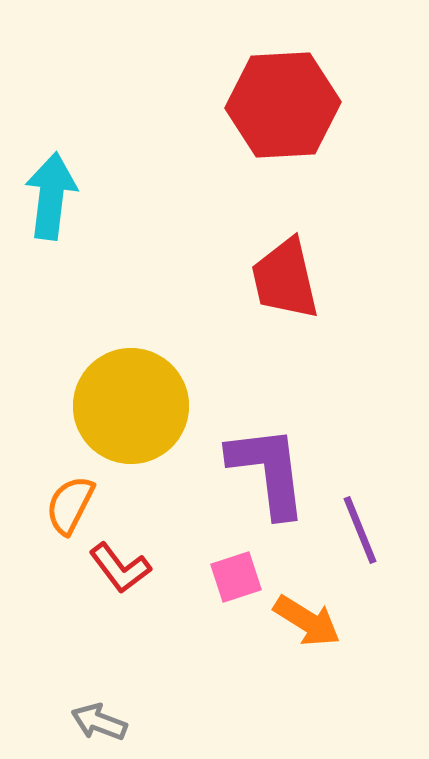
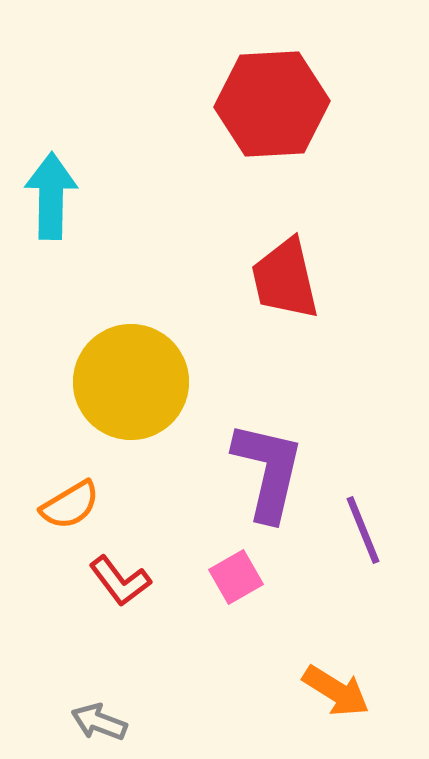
red hexagon: moved 11 px left, 1 px up
cyan arrow: rotated 6 degrees counterclockwise
yellow circle: moved 24 px up
purple L-shape: rotated 20 degrees clockwise
orange semicircle: rotated 148 degrees counterclockwise
purple line: moved 3 px right
red L-shape: moved 13 px down
pink square: rotated 12 degrees counterclockwise
orange arrow: moved 29 px right, 70 px down
